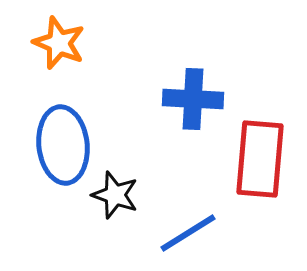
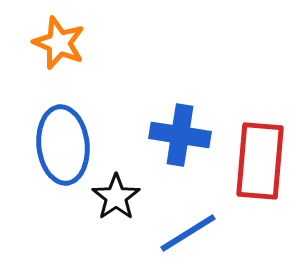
blue cross: moved 13 px left, 36 px down; rotated 6 degrees clockwise
red rectangle: moved 2 px down
black star: moved 1 px right, 2 px down; rotated 18 degrees clockwise
